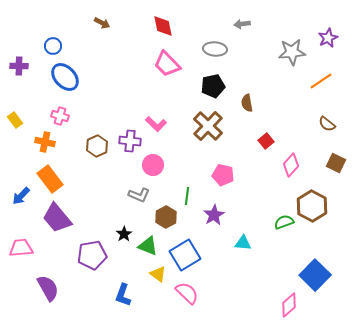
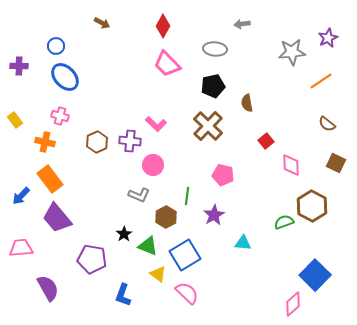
red diamond at (163, 26): rotated 40 degrees clockwise
blue circle at (53, 46): moved 3 px right
brown hexagon at (97, 146): moved 4 px up
pink diamond at (291, 165): rotated 45 degrees counterclockwise
purple pentagon at (92, 255): moved 4 px down; rotated 20 degrees clockwise
pink diamond at (289, 305): moved 4 px right, 1 px up
